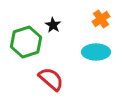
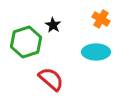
orange cross: rotated 24 degrees counterclockwise
